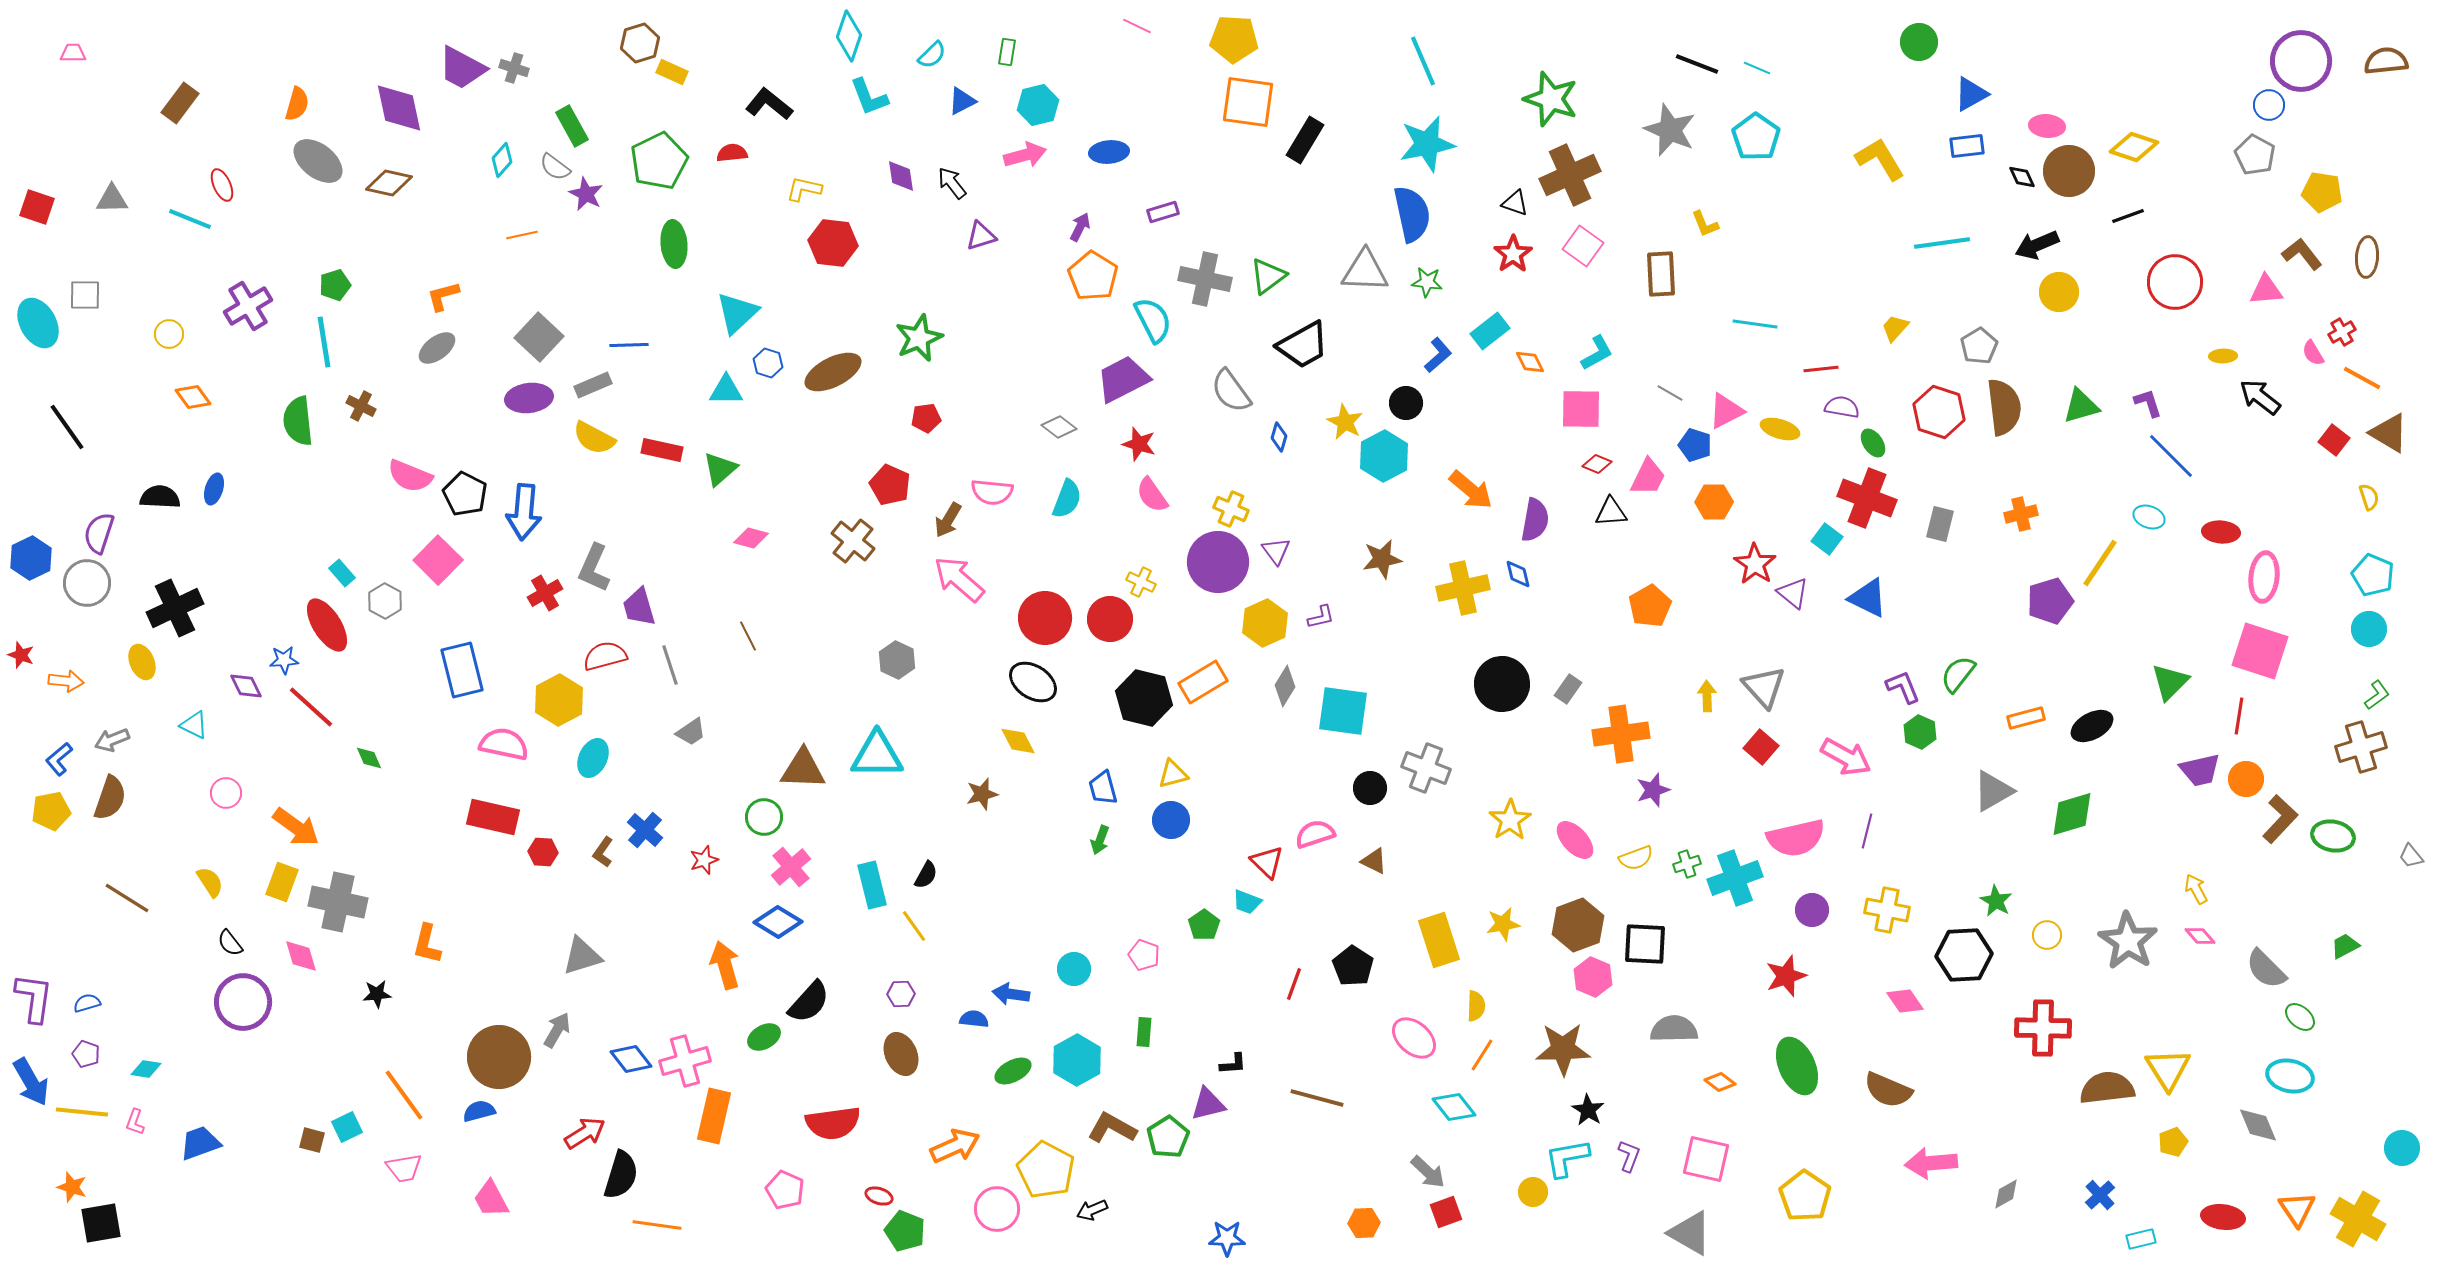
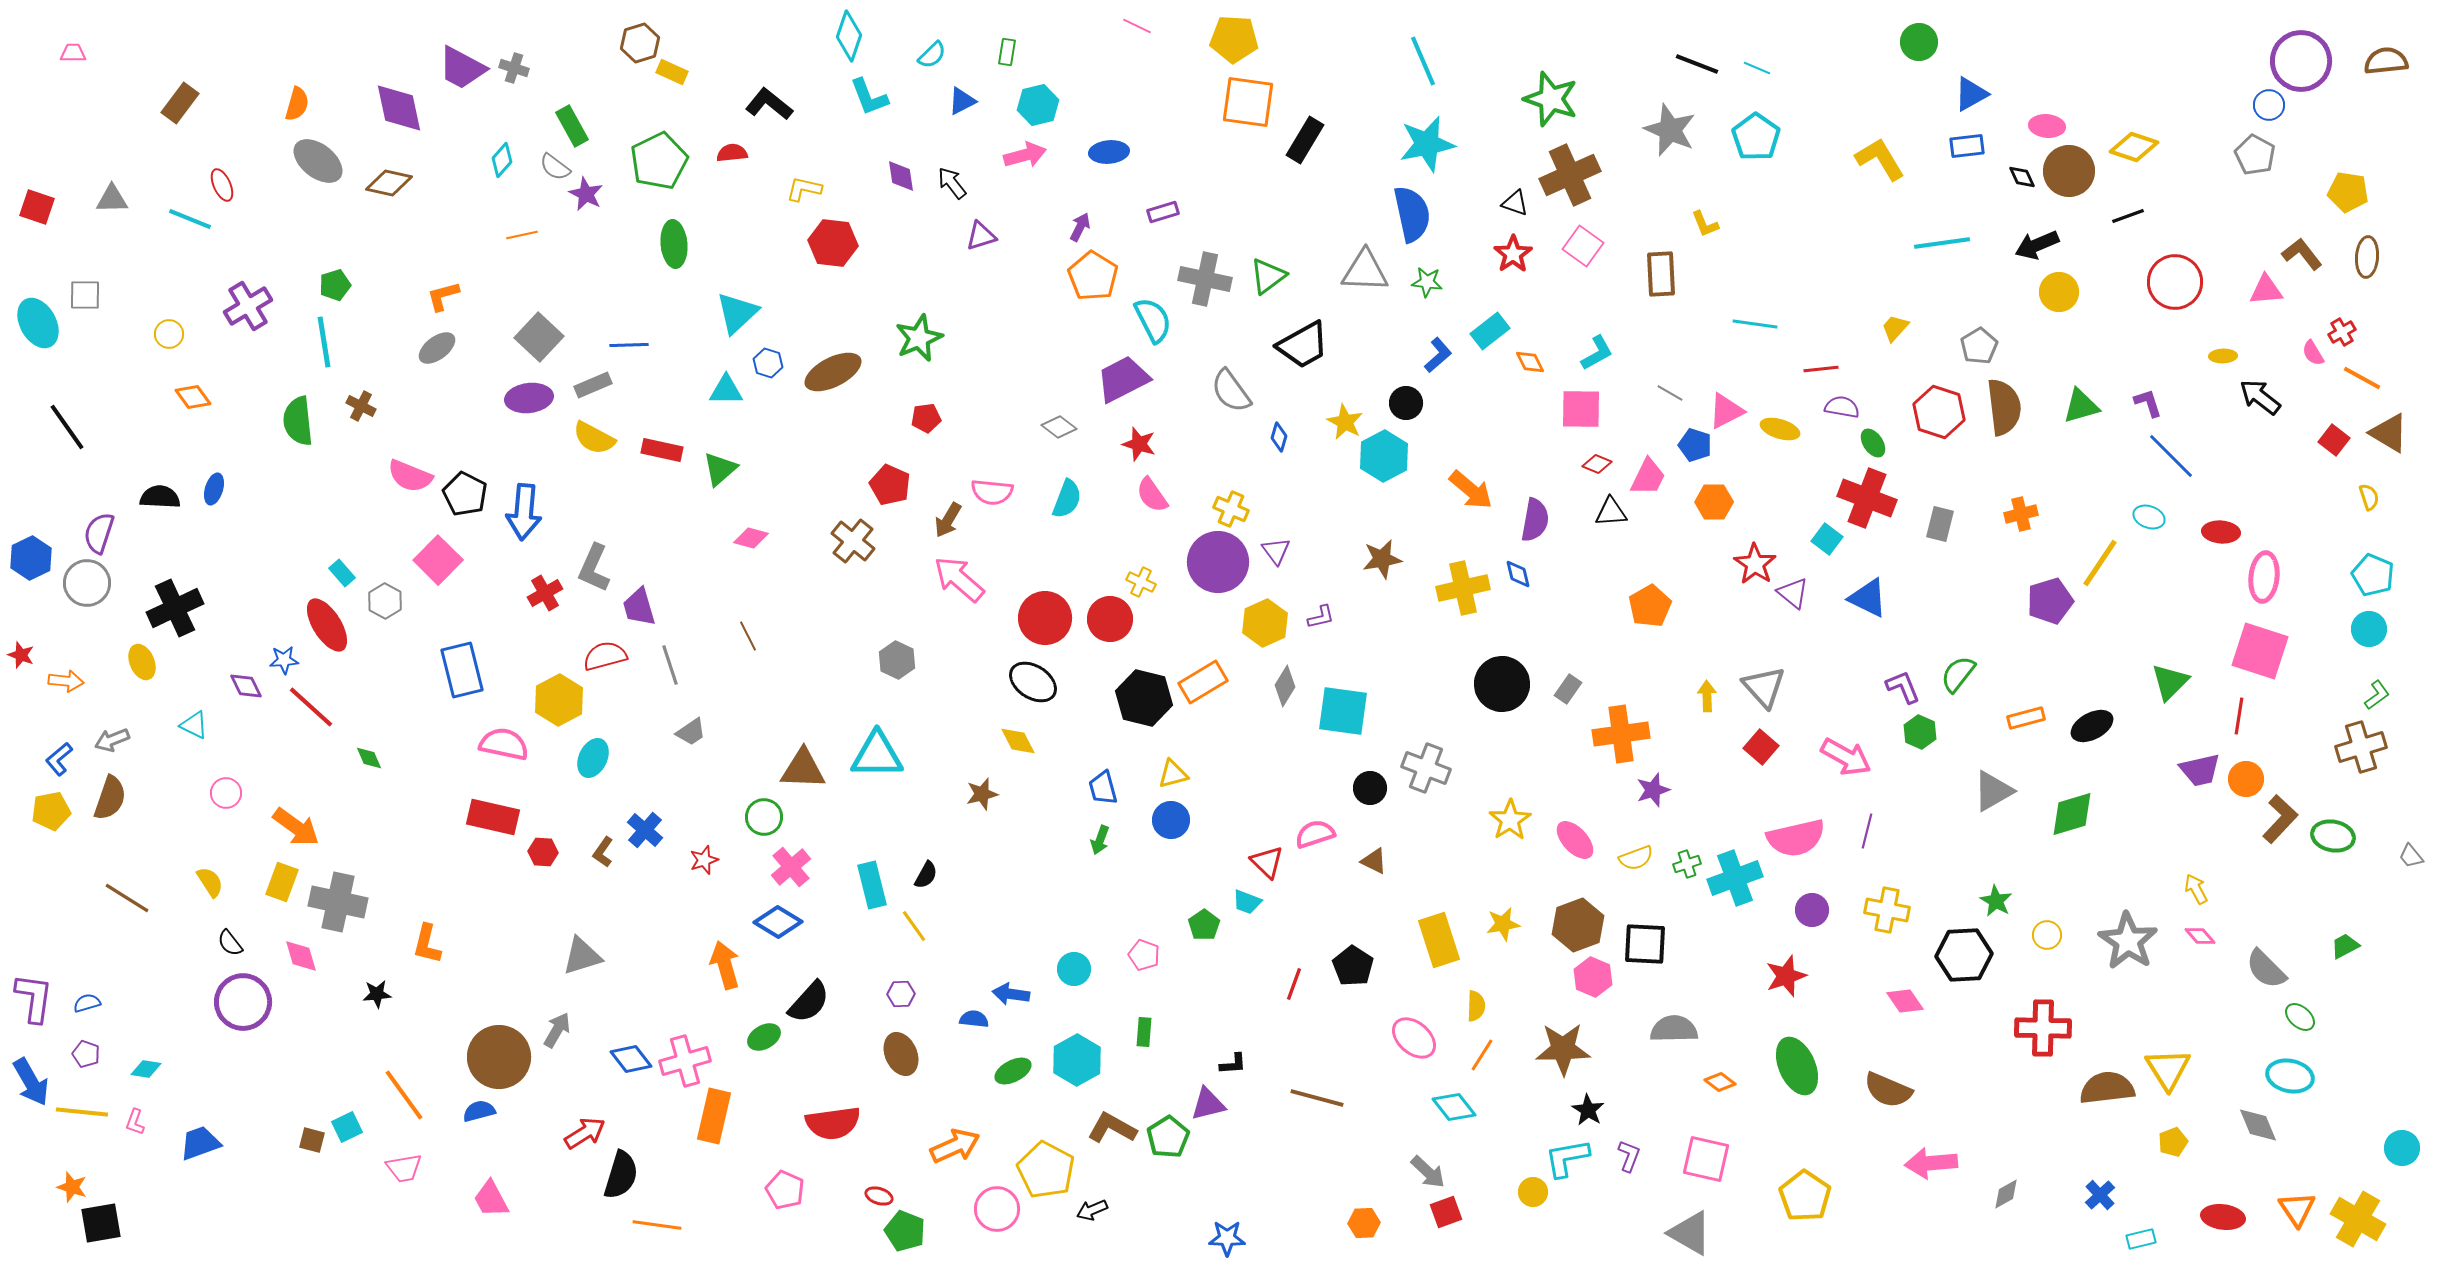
yellow pentagon at (2322, 192): moved 26 px right
